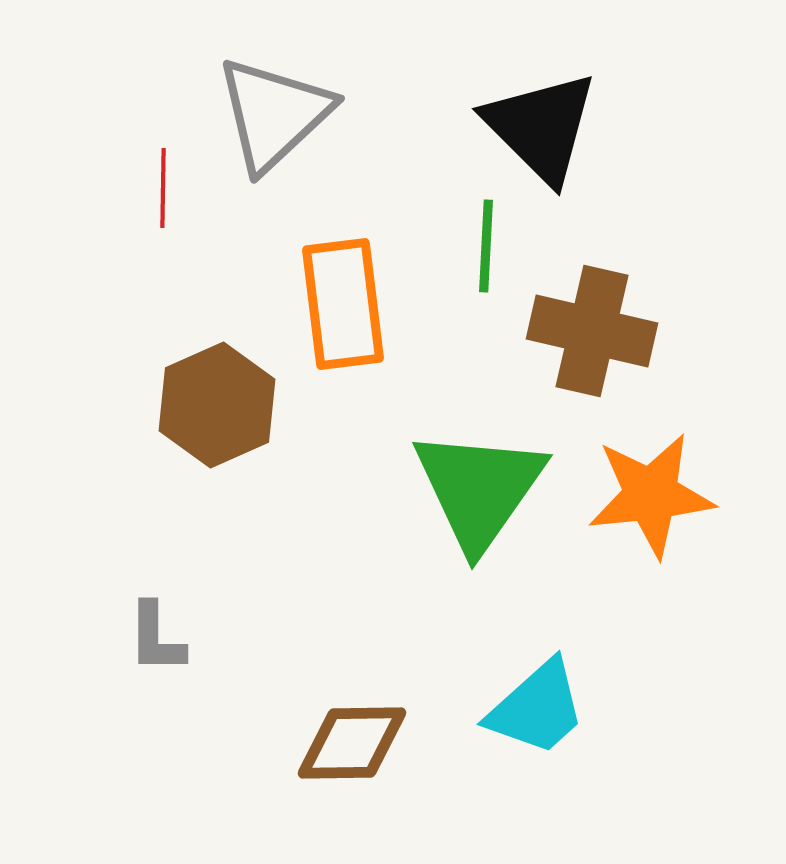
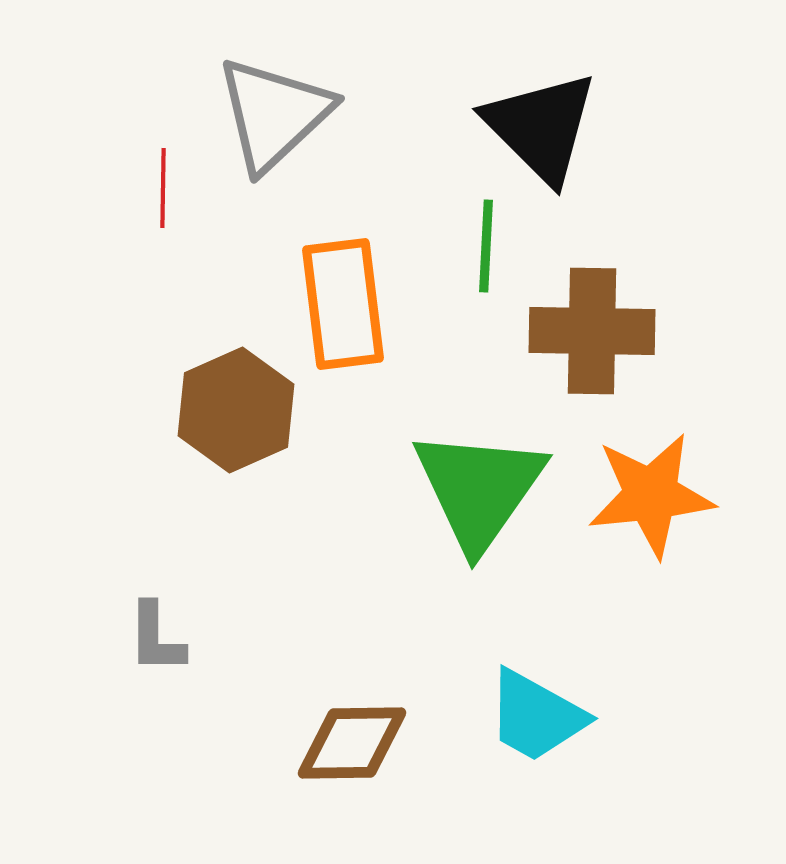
brown cross: rotated 12 degrees counterclockwise
brown hexagon: moved 19 px right, 5 px down
cyan trapezoid: moved 1 px left, 8 px down; rotated 71 degrees clockwise
